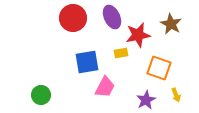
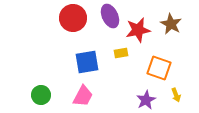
purple ellipse: moved 2 px left, 1 px up
red star: moved 5 px up
pink trapezoid: moved 22 px left, 9 px down
